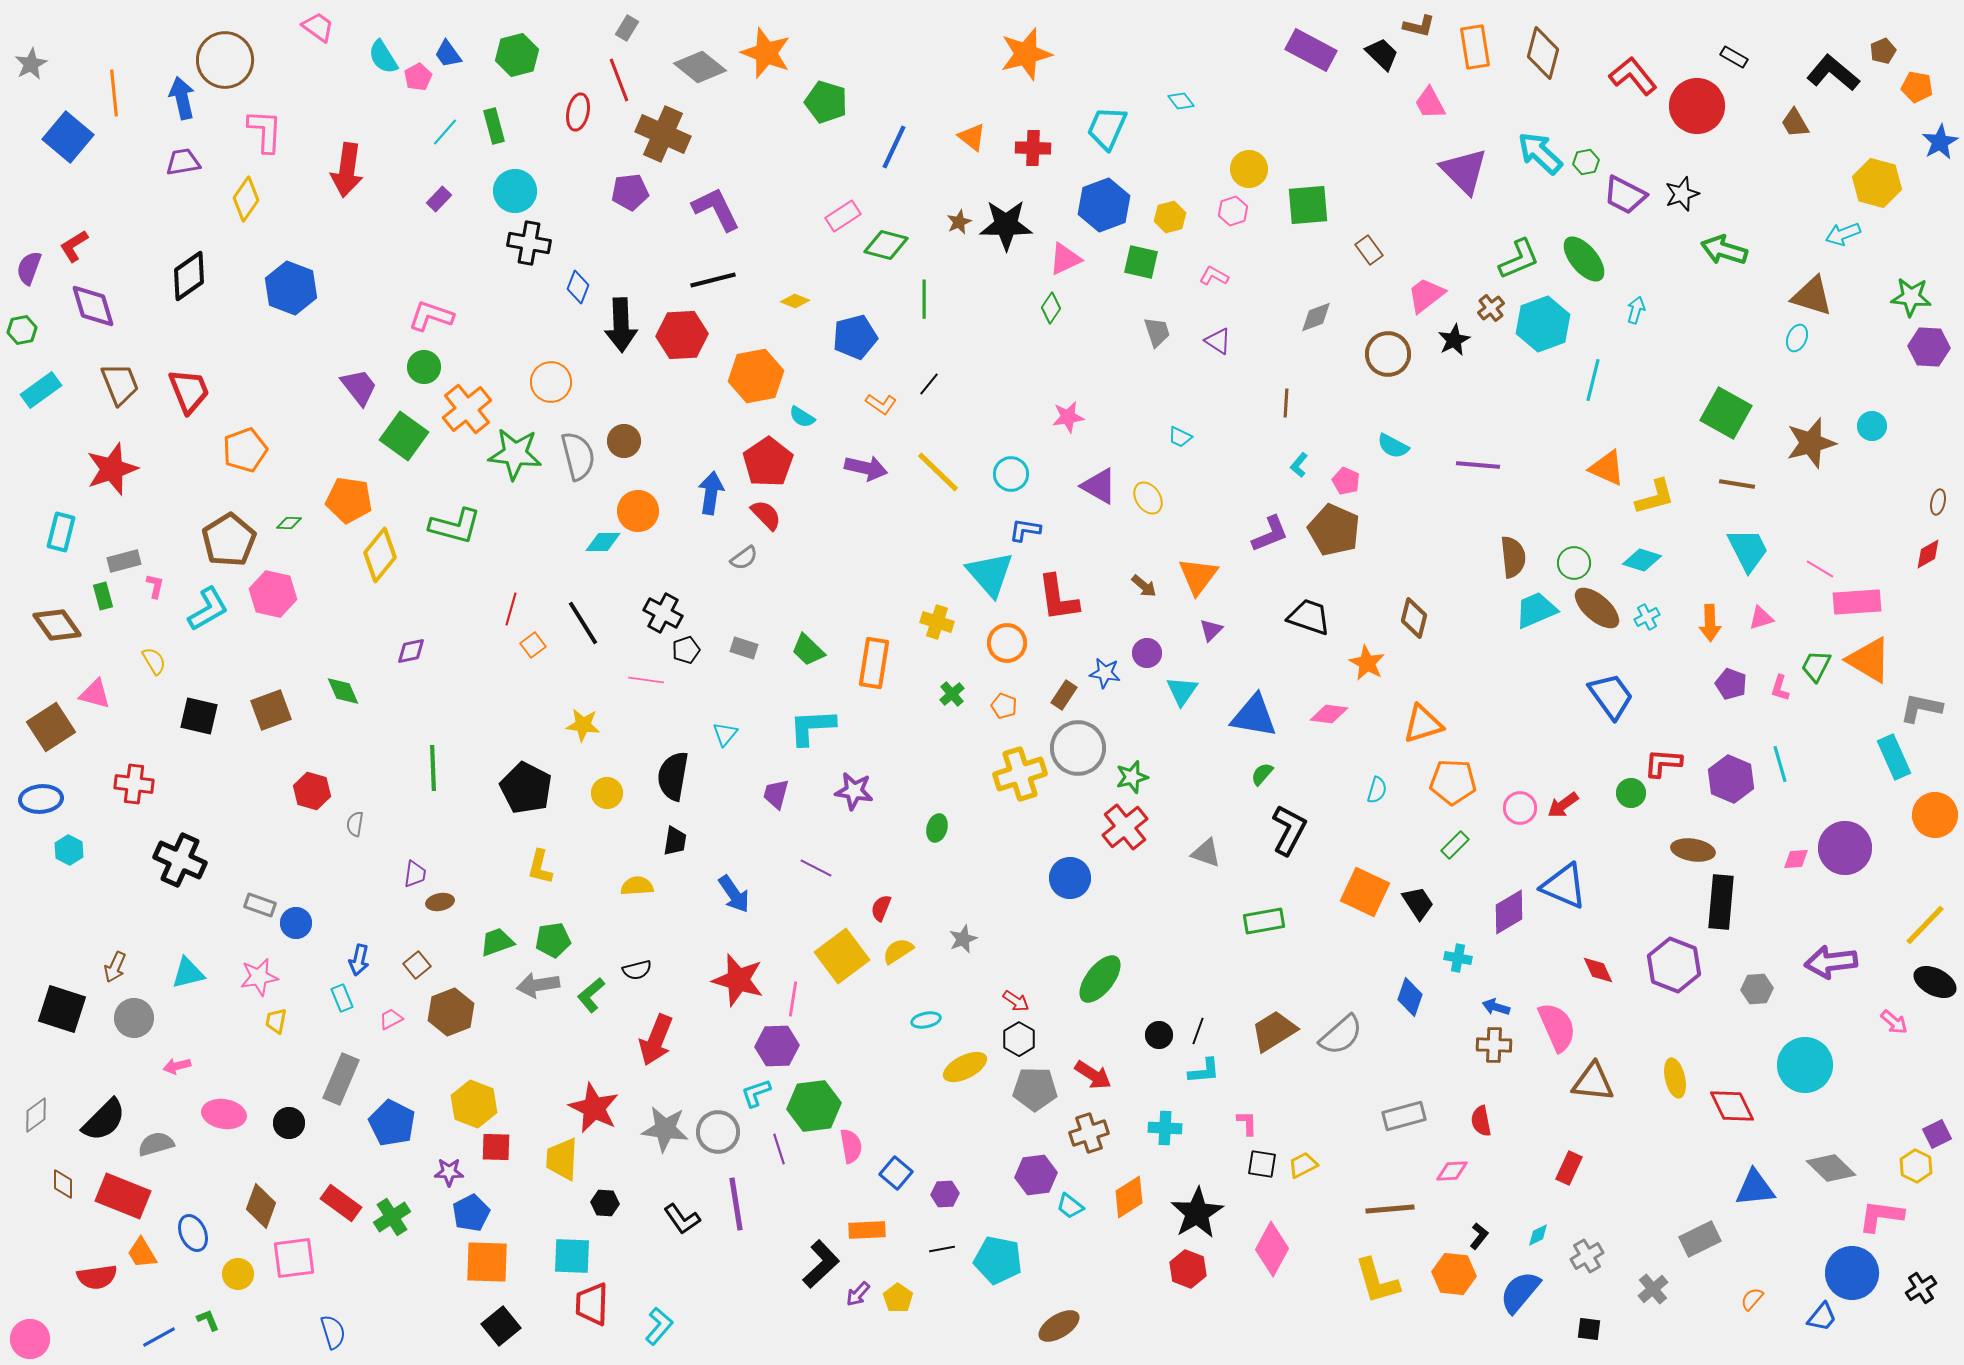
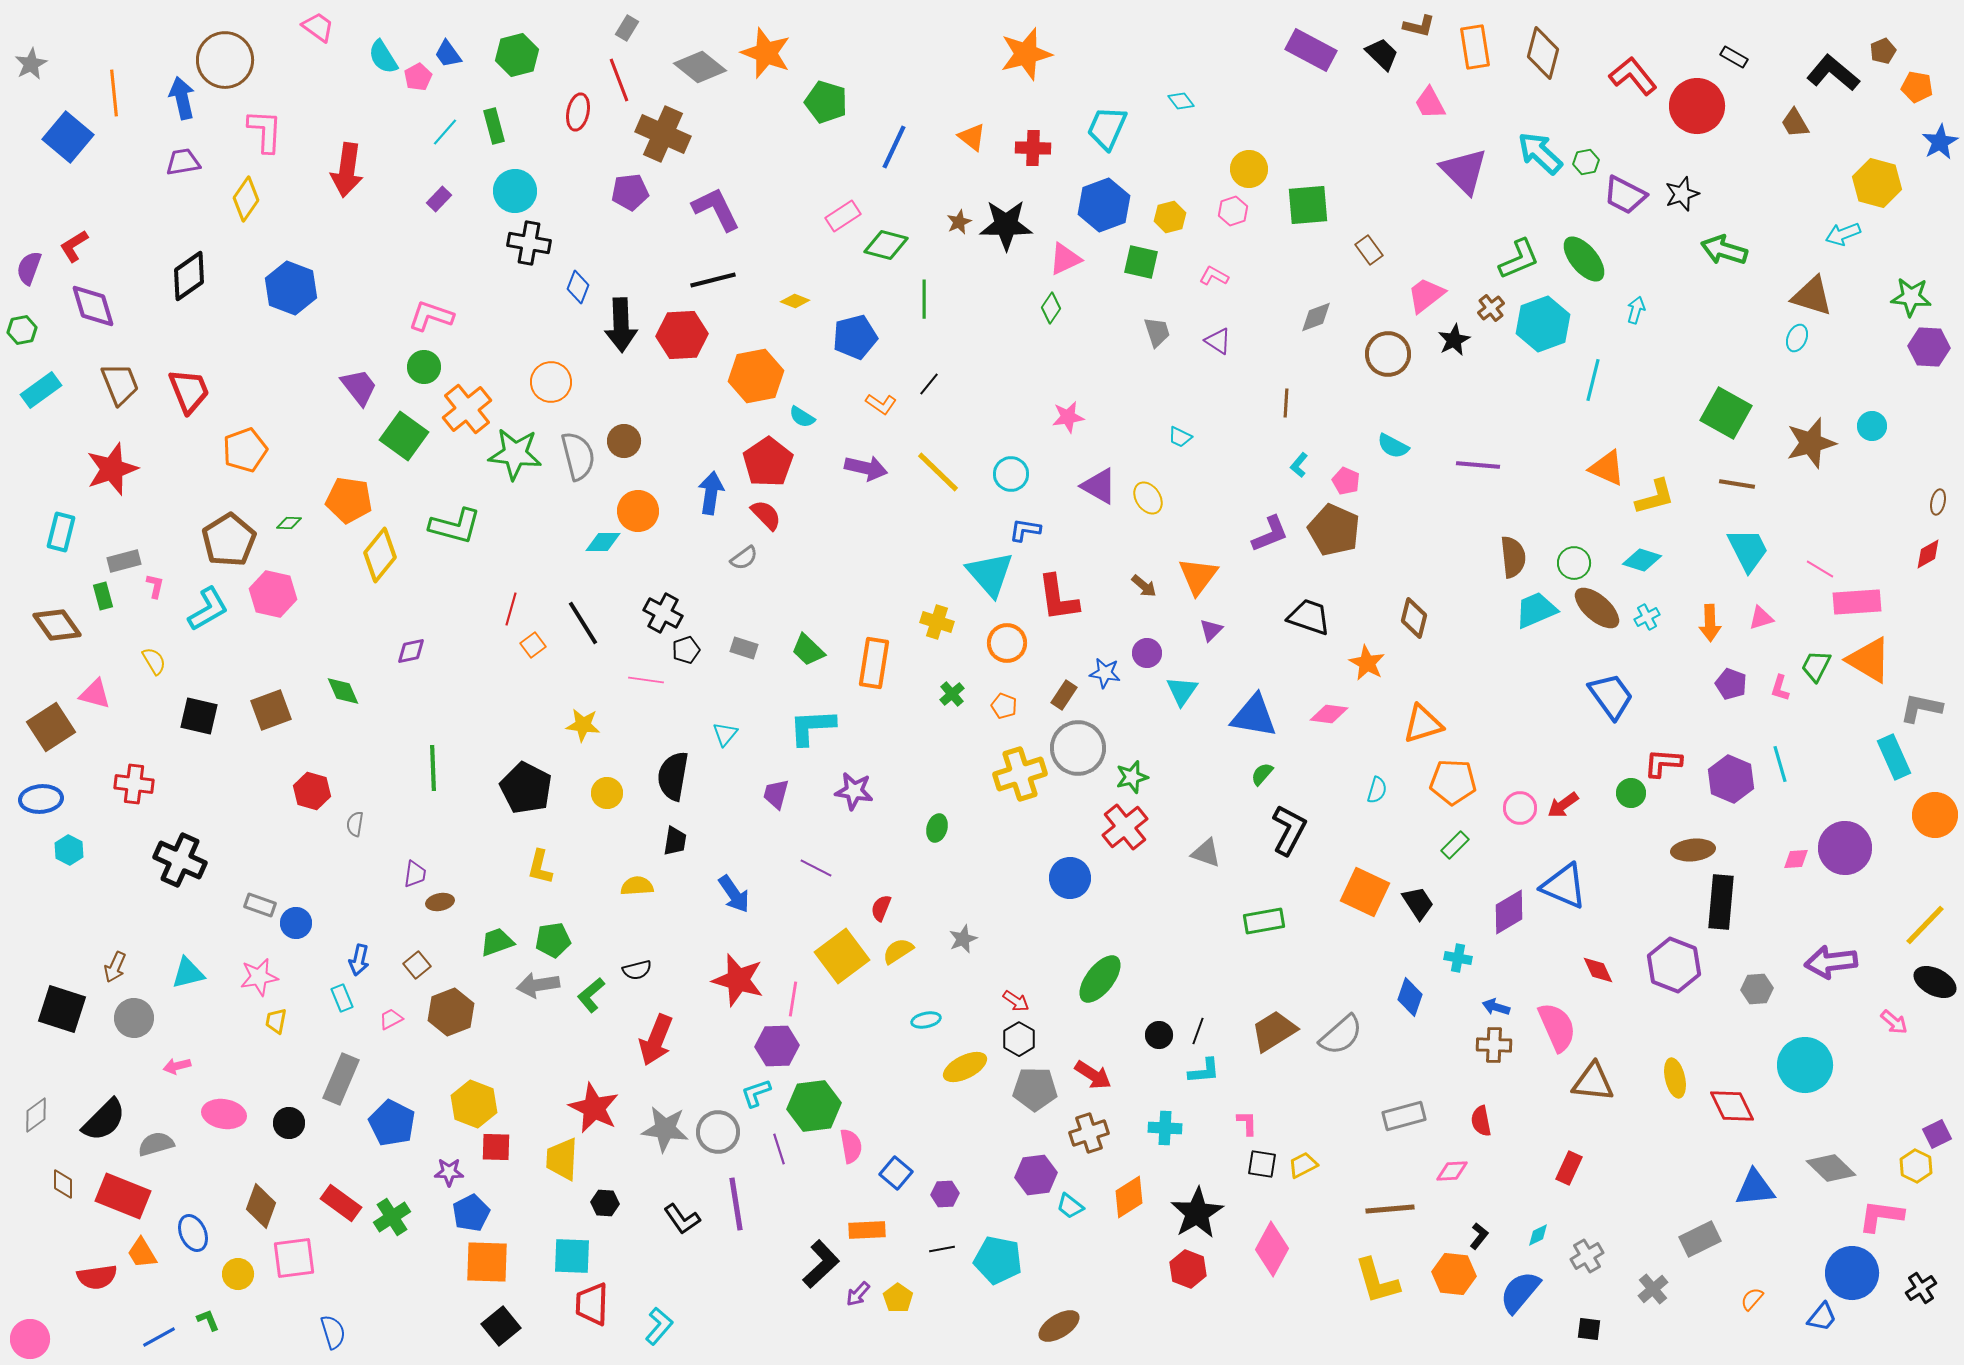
brown ellipse at (1693, 850): rotated 15 degrees counterclockwise
